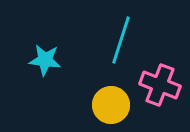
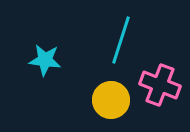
yellow circle: moved 5 px up
